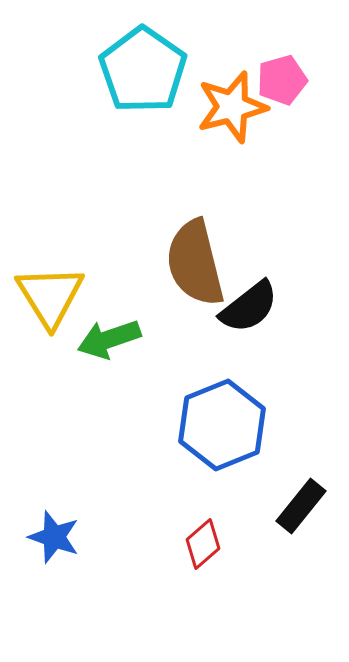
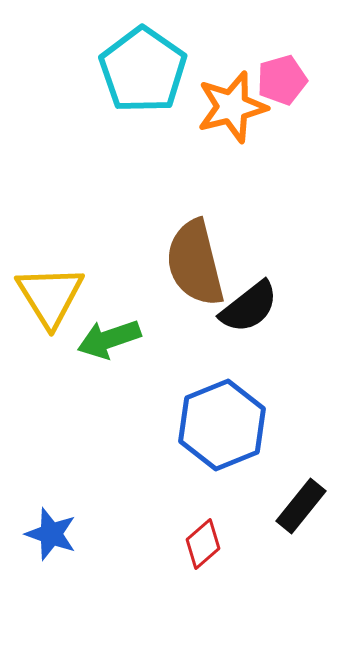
blue star: moved 3 px left, 3 px up
